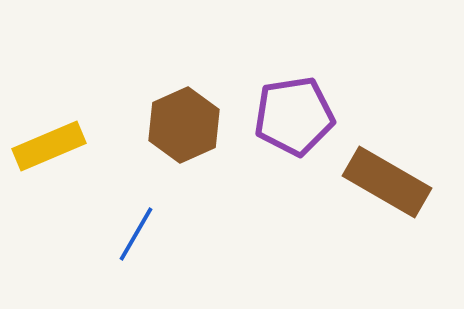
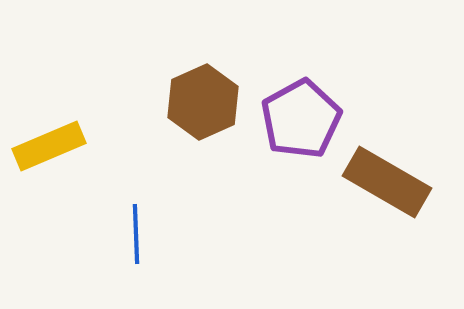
purple pentagon: moved 7 px right, 3 px down; rotated 20 degrees counterclockwise
brown hexagon: moved 19 px right, 23 px up
blue line: rotated 32 degrees counterclockwise
